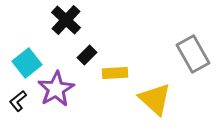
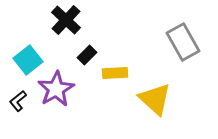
gray rectangle: moved 10 px left, 12 px up
cyan square: moved 1 px right, 3 px up
